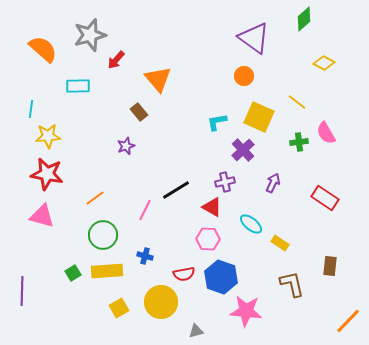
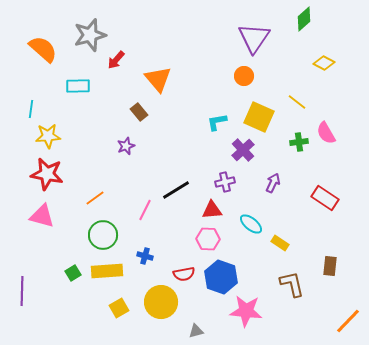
purple triangle at (254, 38): rotated 28 degrees clockwise
red triangle at (212, 207): moved 3 px down; rotated 35 degrees counterclockwise
